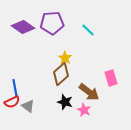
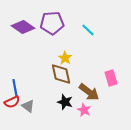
brown diamond: rotated 60 degrees counterclockwise
